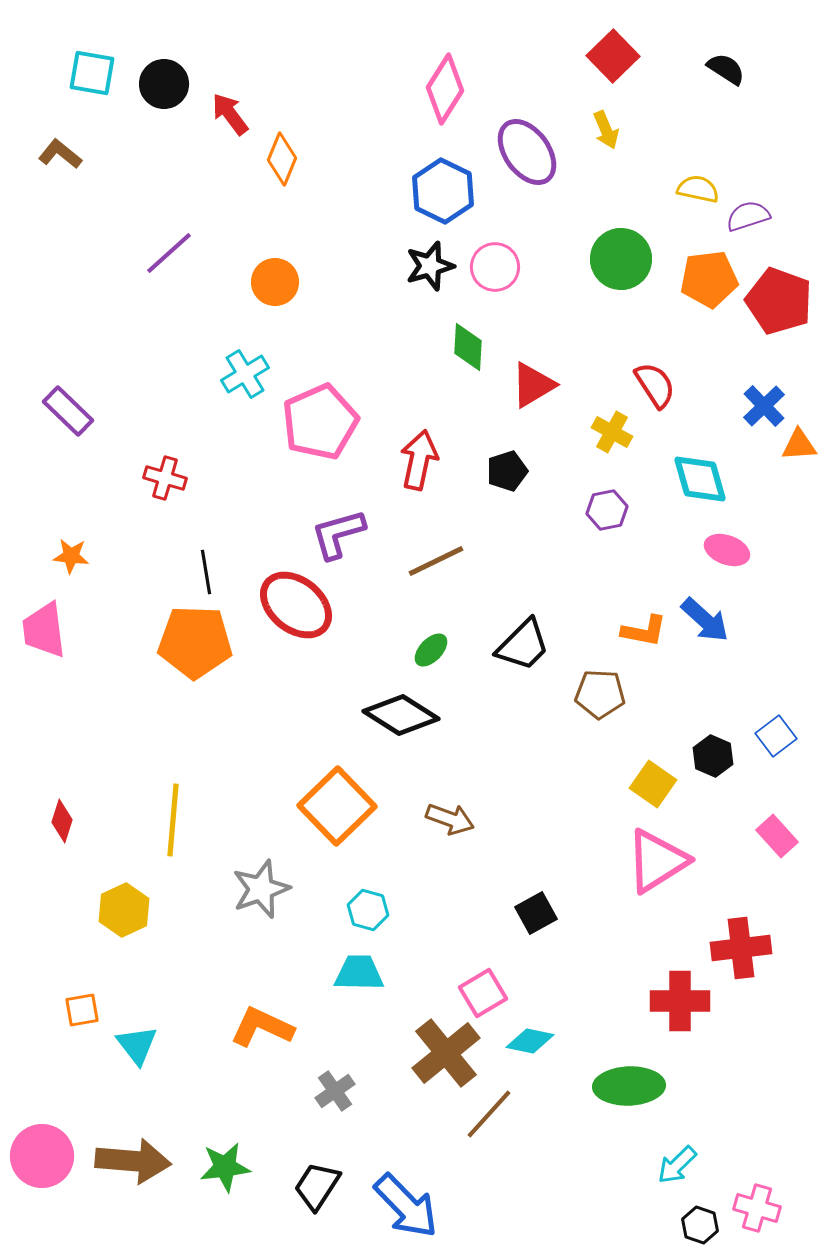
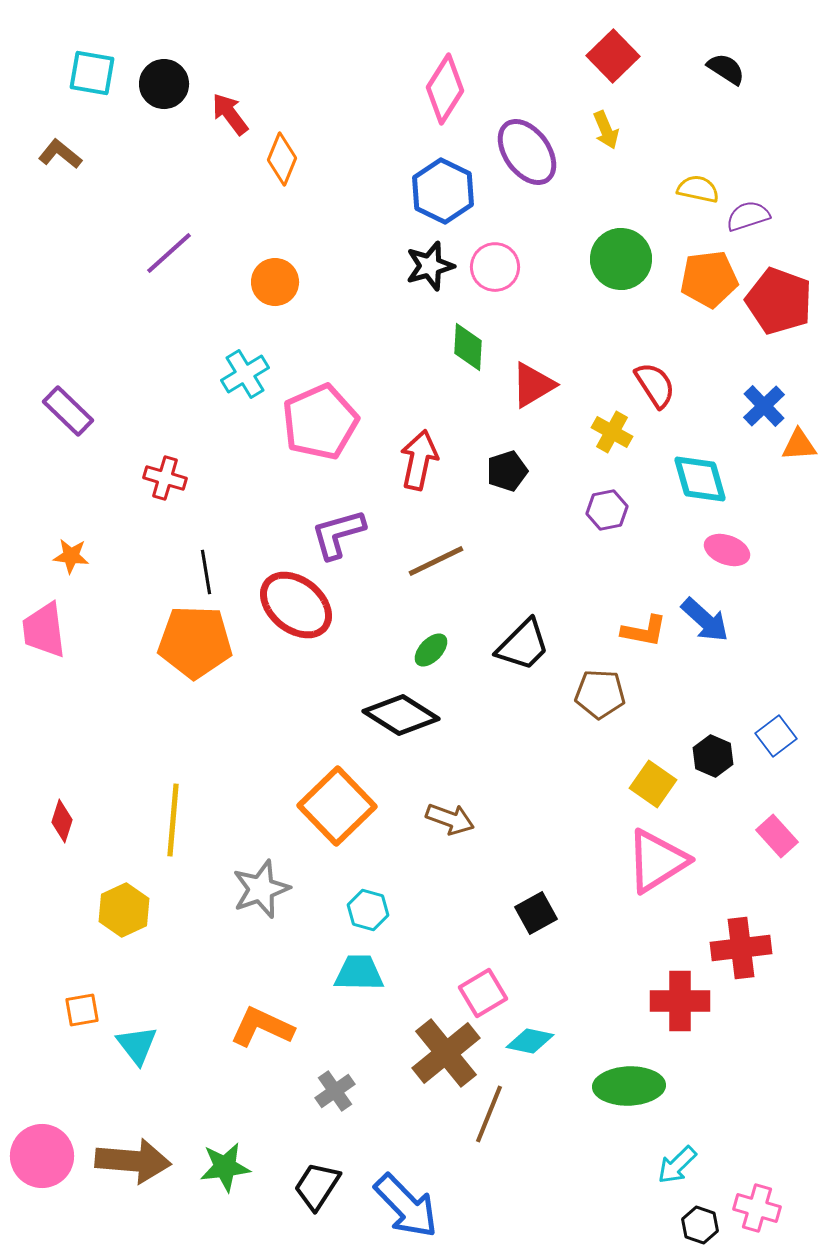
brown line at (489, 1114): rotated 20 degrees counterclockwise
